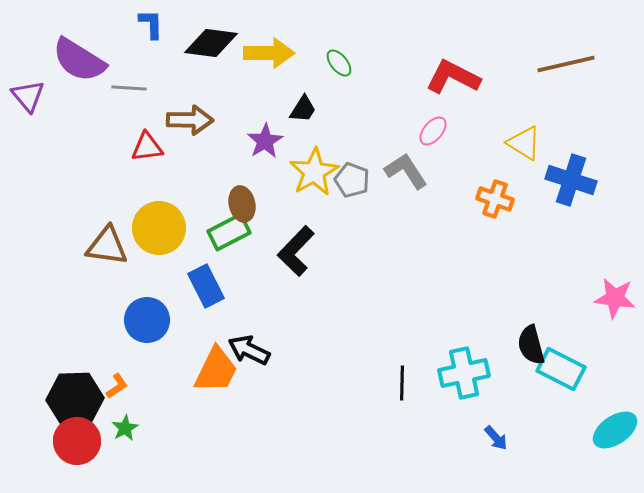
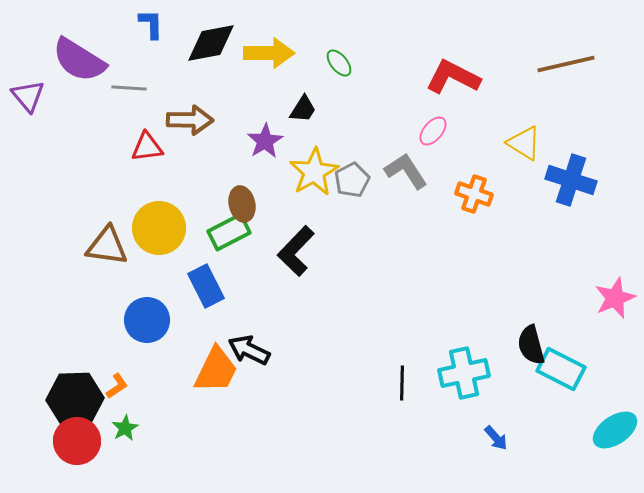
black diamond: rotated 18 degrees counterclockwise
gray pentagon: rotated 24 degrees clockwise
orange cross: moved 21 px left, 5 px up
pink star: rotated 30 degrees counterclockwise
